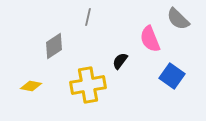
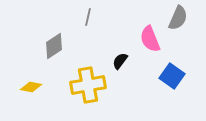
gray semicircle: moved 1 px up; rotated 110 degrees counterclockwise
yellow diamond: moved 1 px down
